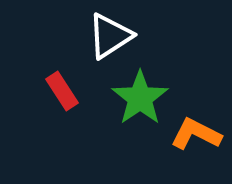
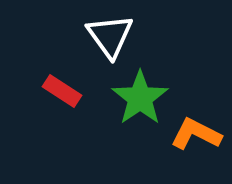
white triangle: rotated 33 degrees counterclockwise
red rectangle: rotated 24 degrees counterclockwise
